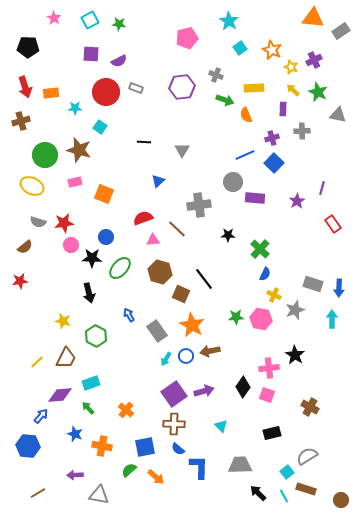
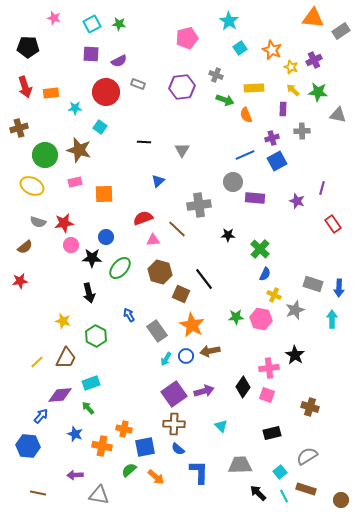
pink star at (54, 18): rotated 16 degrees counterclockwise
cyan square at (90, 20): moved 2 px right, 4 px down
gray rectangle at (136, 88): moved 2 px right, 4 px up
green star at (318, 92): rotated 18 degrees counterclockwise
brown cross at (21, 121): moved 2 px left, 7 px down
blue square at (274, 163): moved 3 px right, 2 px up; rotated 18 degrees clockwise
orange square at (104, 194): rotated 24 degrees counterclockwise
purple star at (297, 201): rotated 21 degrees counterclockwise
brown cross at (310, 407): rotated 12 degrees counterclockwise
orange cross at (126, 410): moved 2 px left, 19 px down; rotated 28 degrees counterclockwise
blue L-shape at (199, 467): moved 5 px down
cyan square at (287, 472): moved 7 px left
brown line at (38, 493): rotated 42 degrees clockwise
